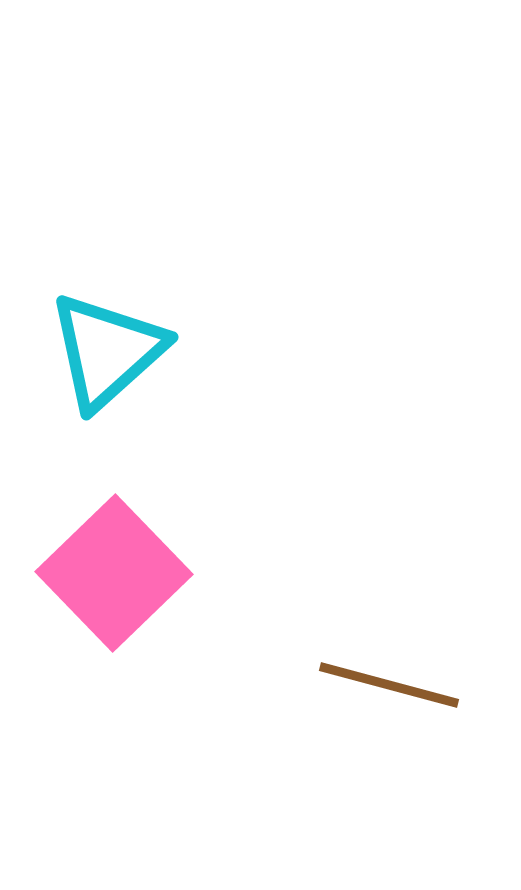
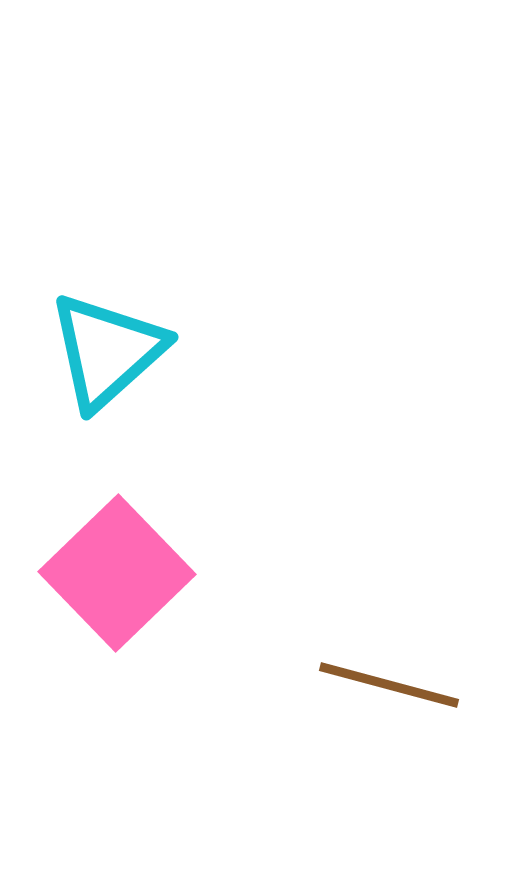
pink square: moved 3 px right
